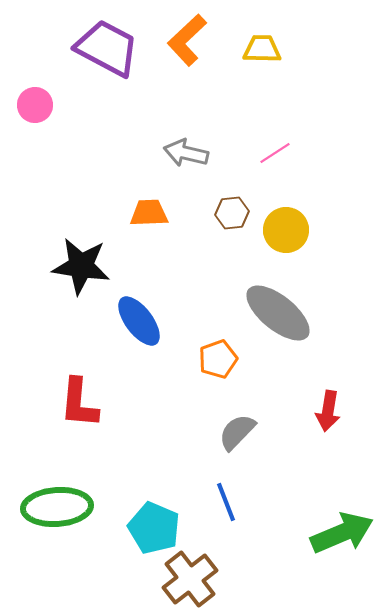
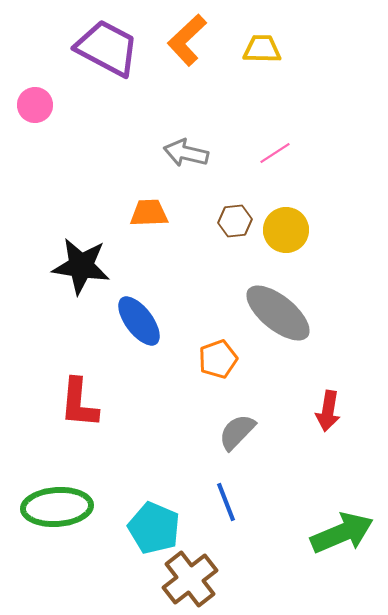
brown hexagon: moved 3 px right, 8 px down
